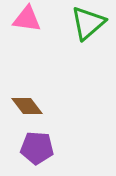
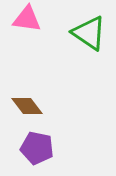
green triangle: moved 1 px right, 10 px down; rotated 45 degrees counterclockwise
purple pentagon: rotated 8 degrees clockwise
